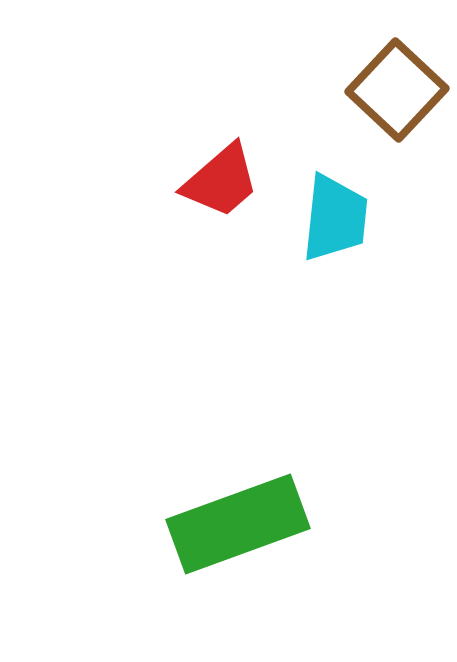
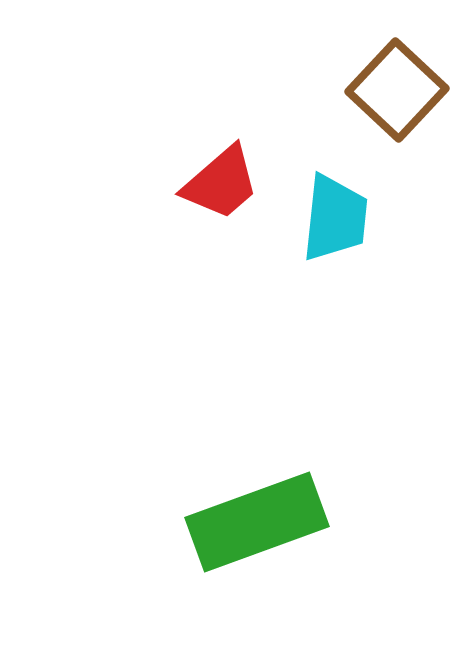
red trapezoid: moved 2 px down
green rectangle: moved 19 px right, 2 px up
